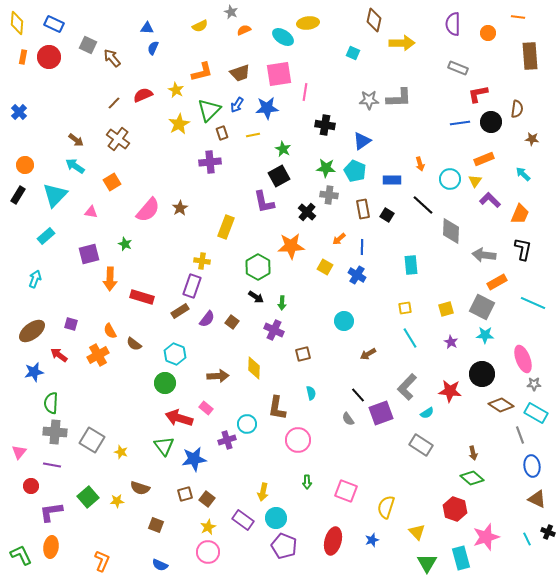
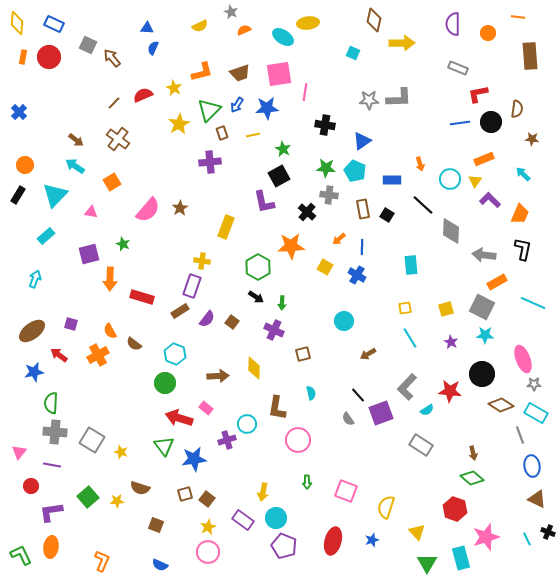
yellow star at (176, 90): moved 2 px left, 2 px up
green star at (125, 244): moved 2 px left
cyan semicircle at (427, 413): moved 3 px up
